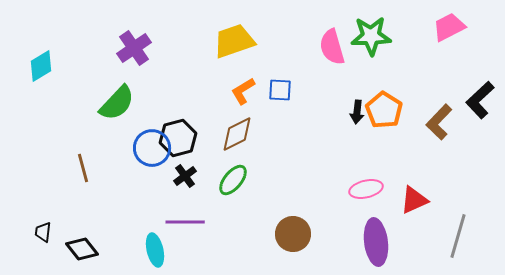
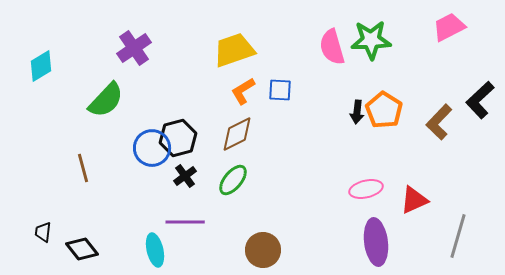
green star: moved 4 px down
yellow trapezoid: moved 9 px down
green semicircle: moved 11 px left, 3 px up
brown circle: moved 30 px left, 16 px down
